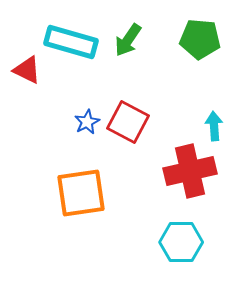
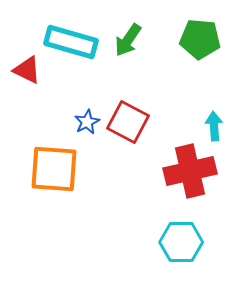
orange square: moved 27 px left, 24 px up; rotated 12 degrees clockwise
